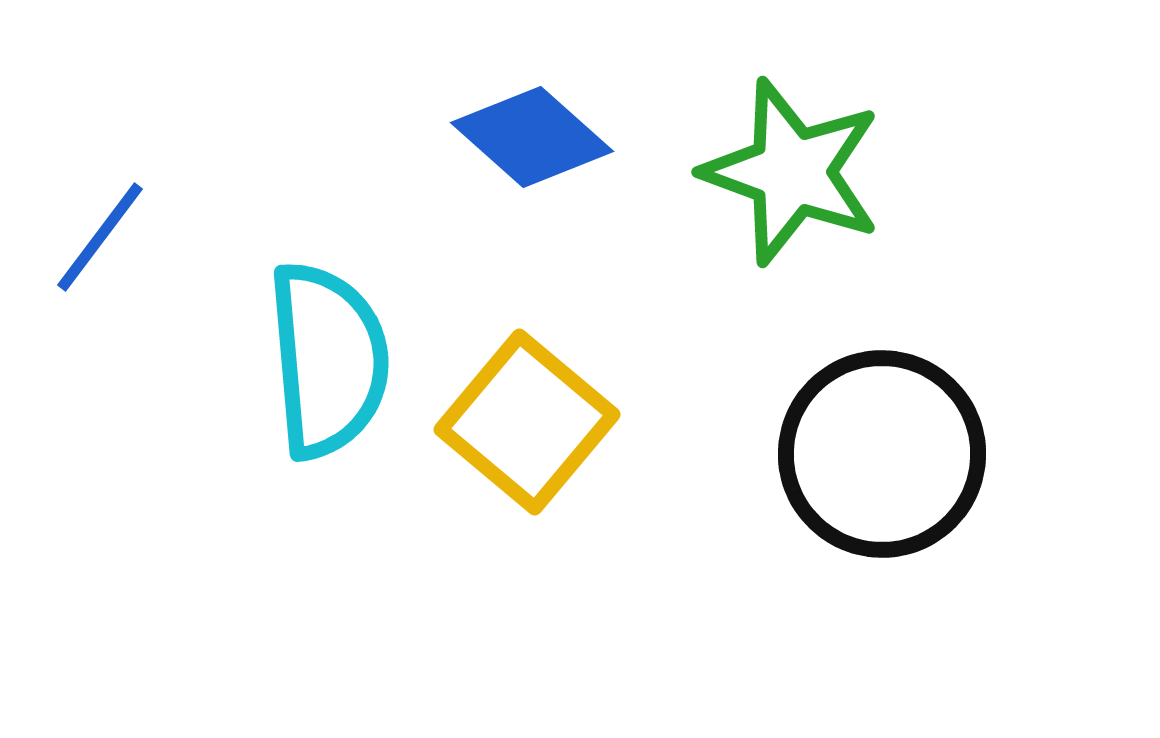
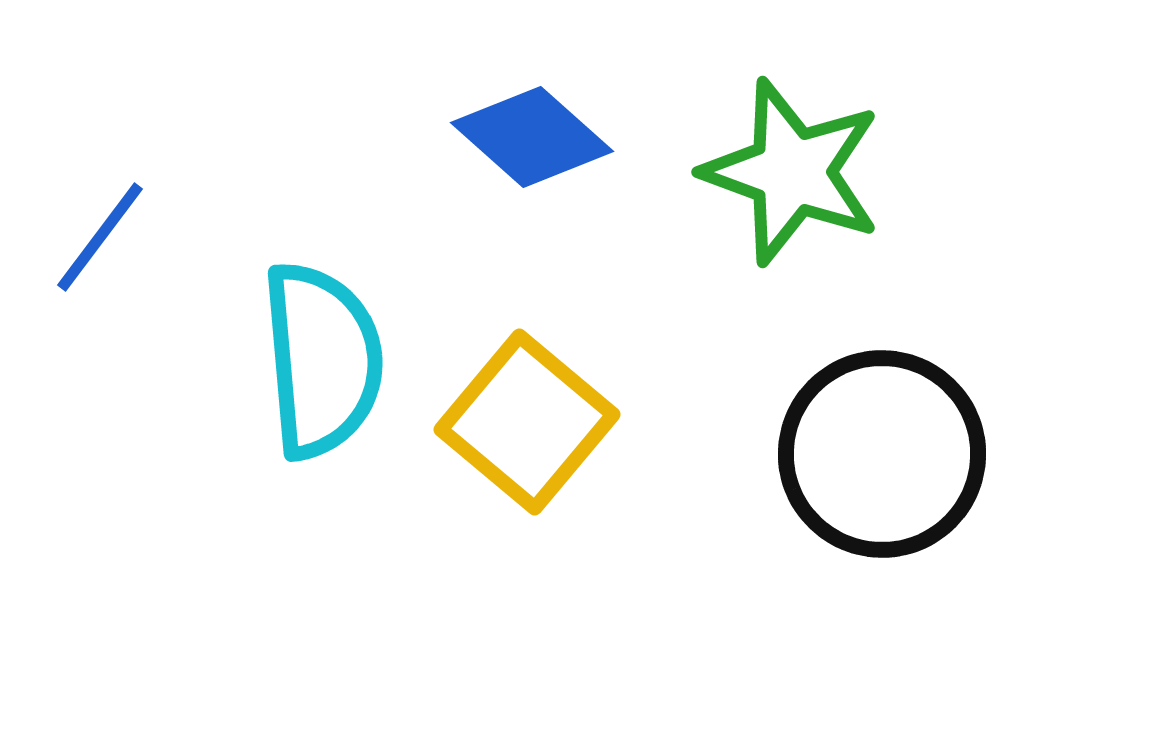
cyan semicircle: moved 6 px left
